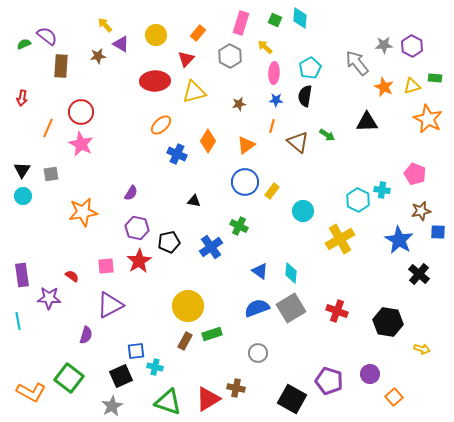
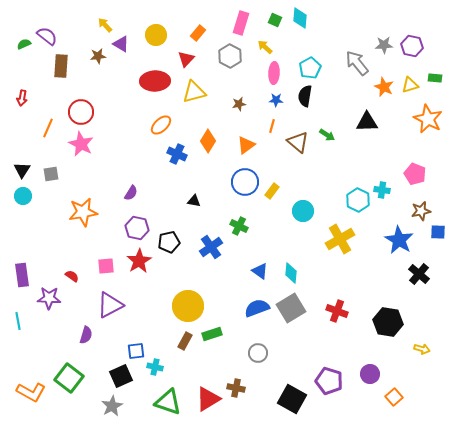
purple hexagon at (412, 46): rotated 15 degrees counterclockwise
yellow triangle at (412, 86): moved 2 px left, 1 px up
